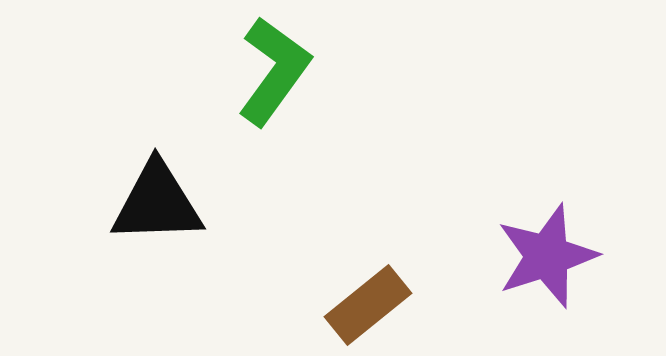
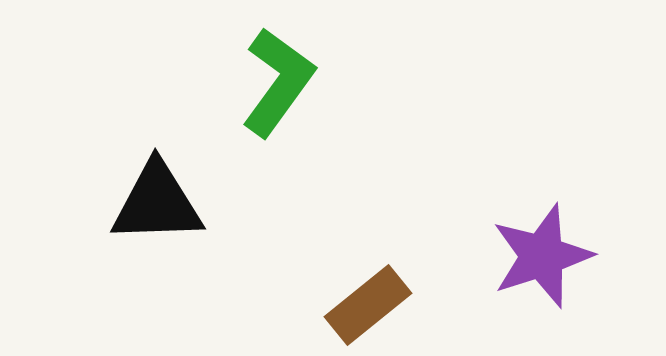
green L-shape: moved 4 px right, 11 px down
purple star: moved 5 px left
